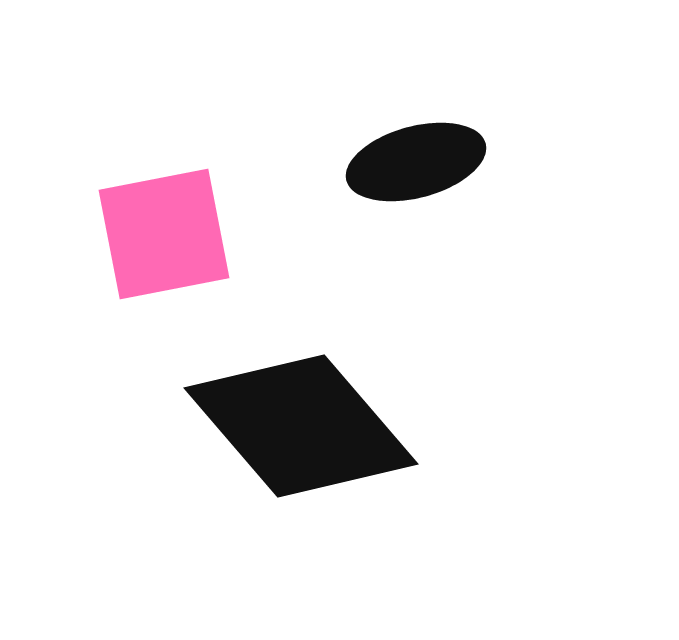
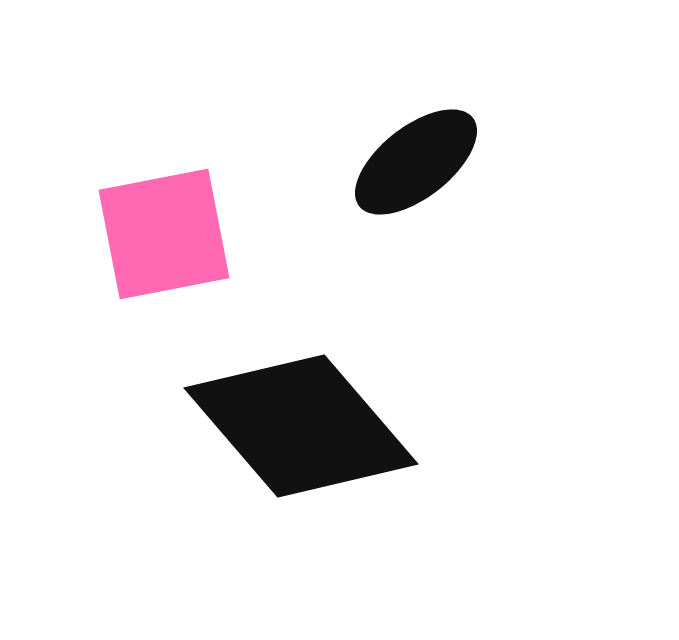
black ellipse: rotated 23 degrees counterclockwise
